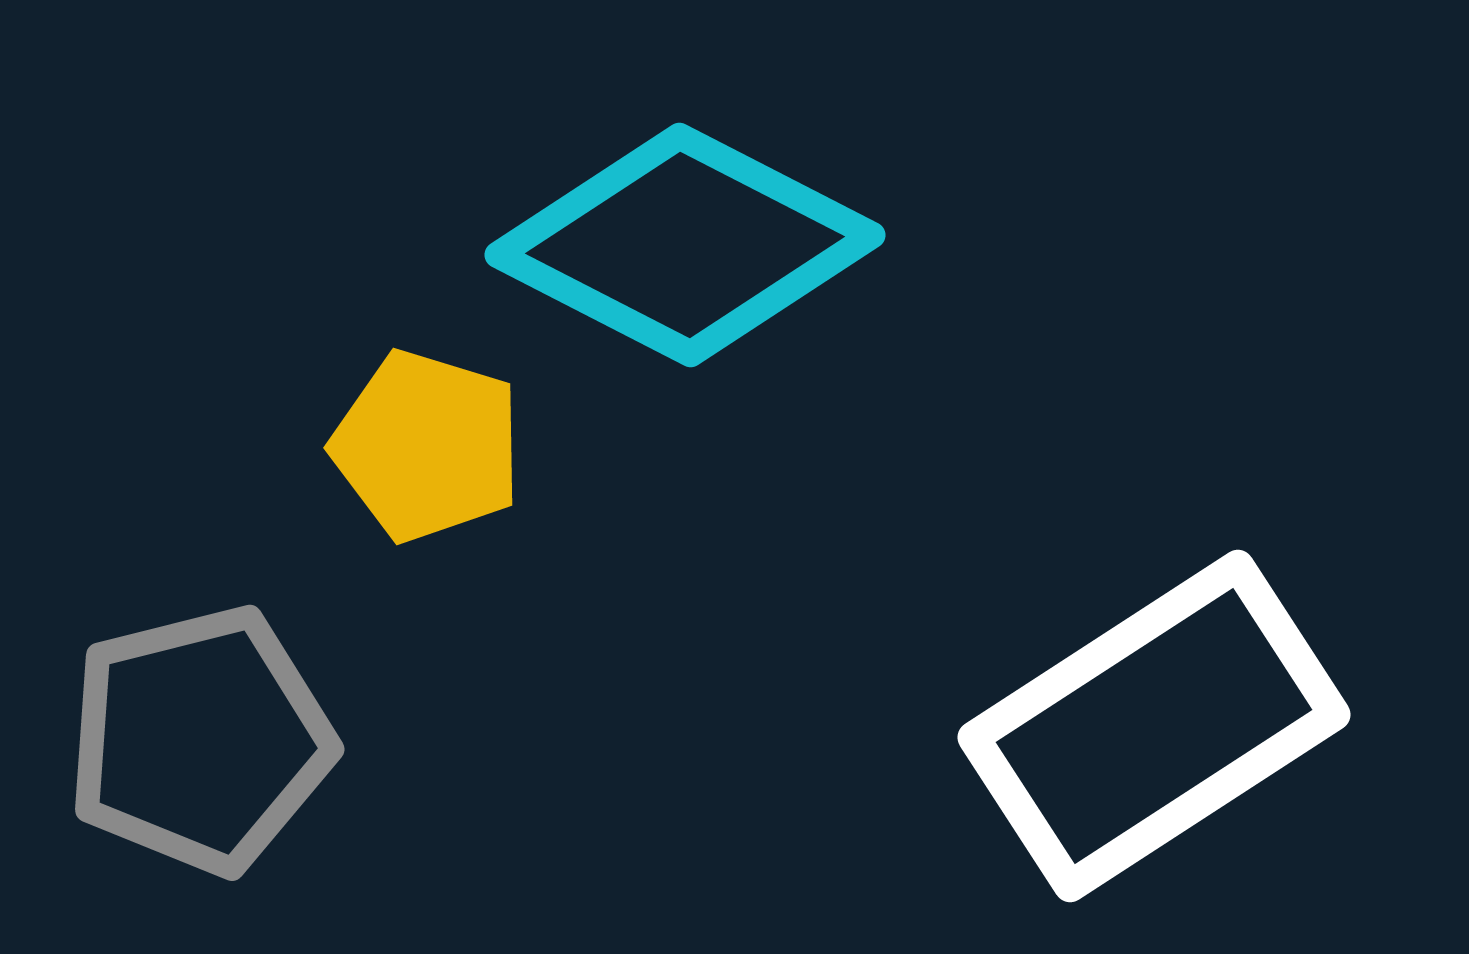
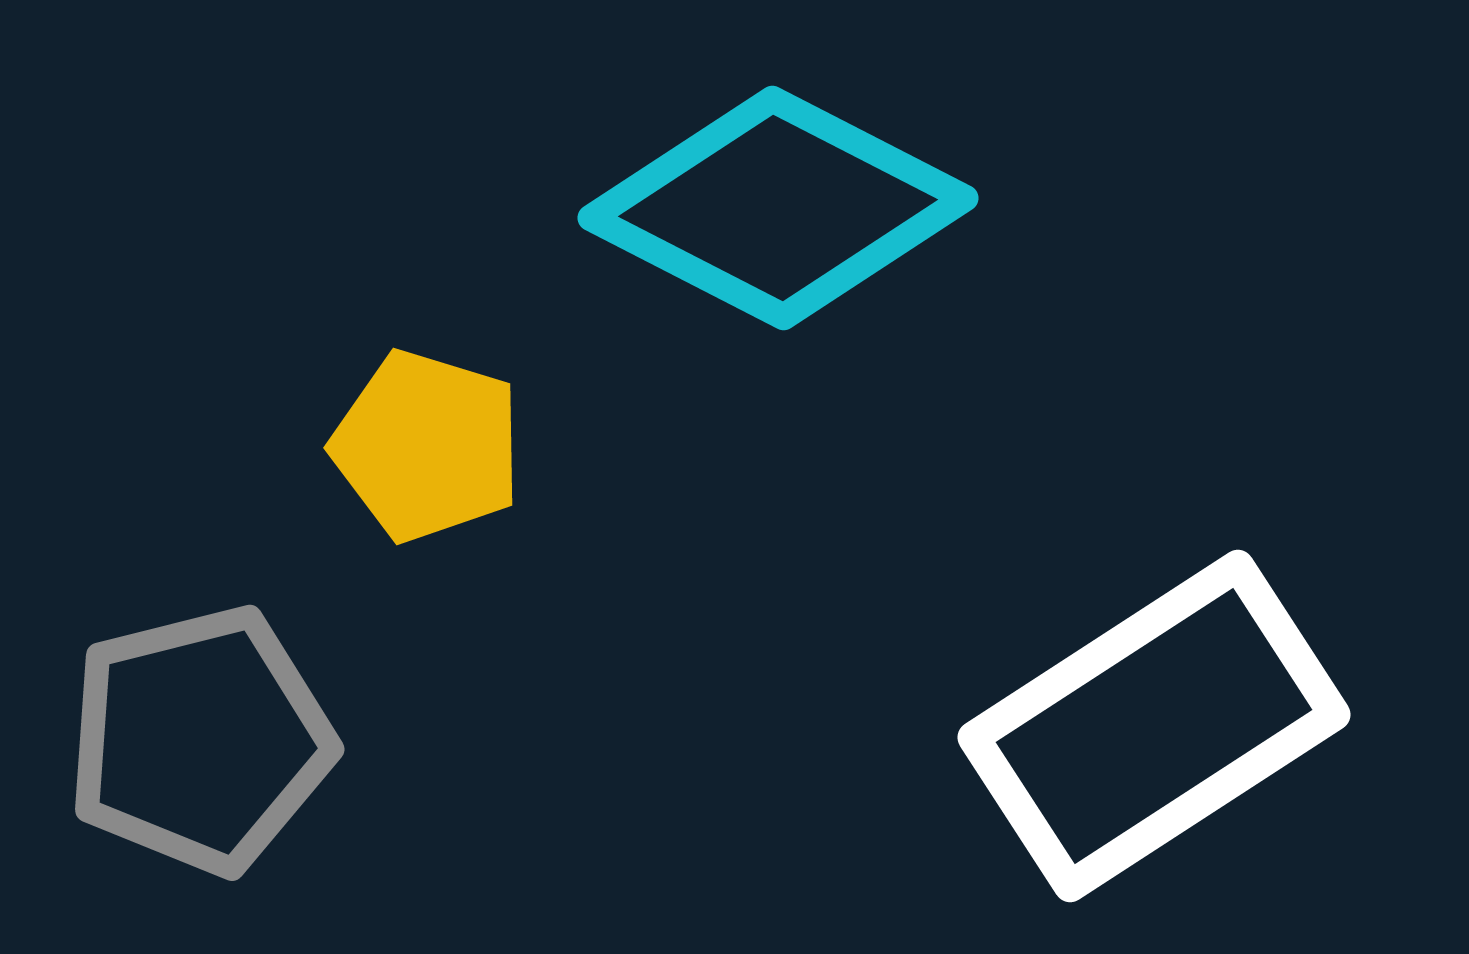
cyan diamond: moved 93 px right, 37 px up
